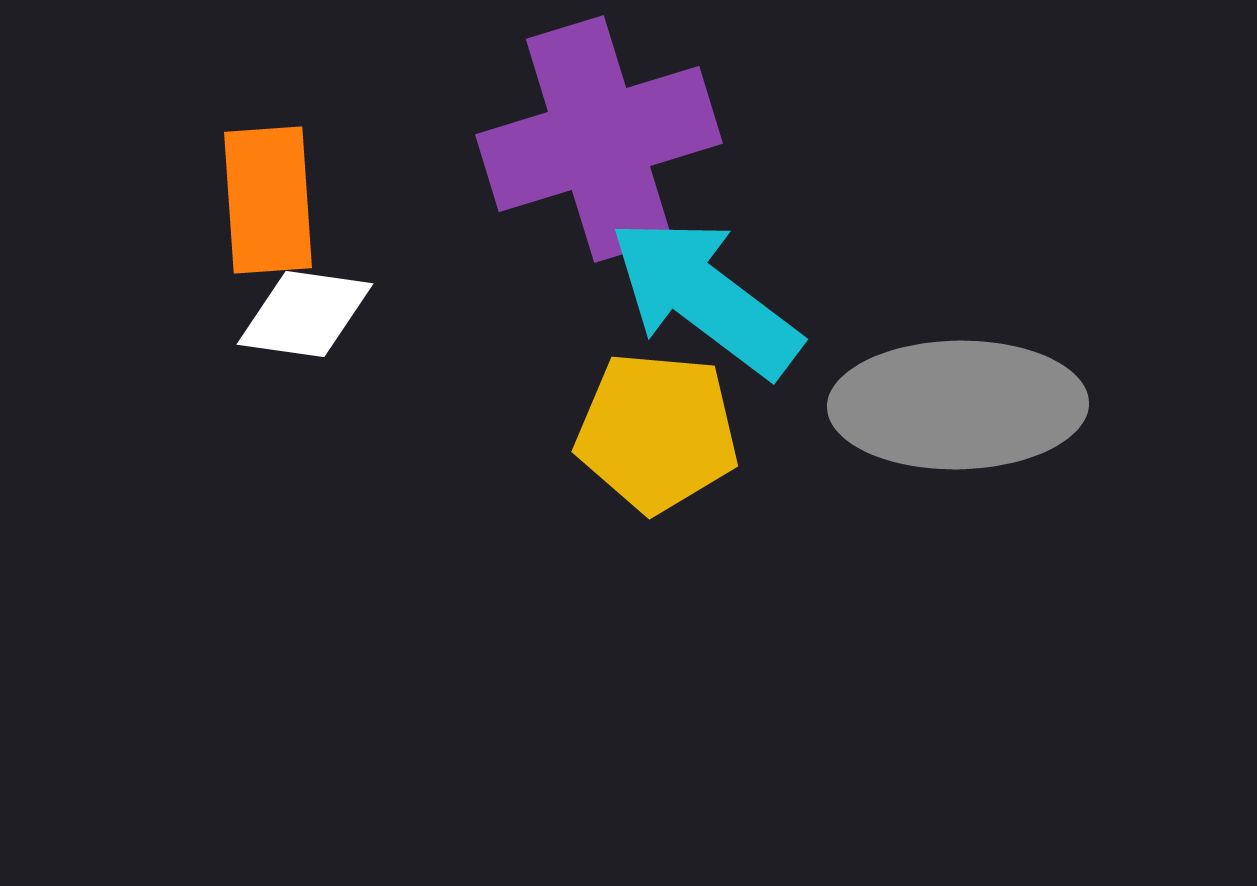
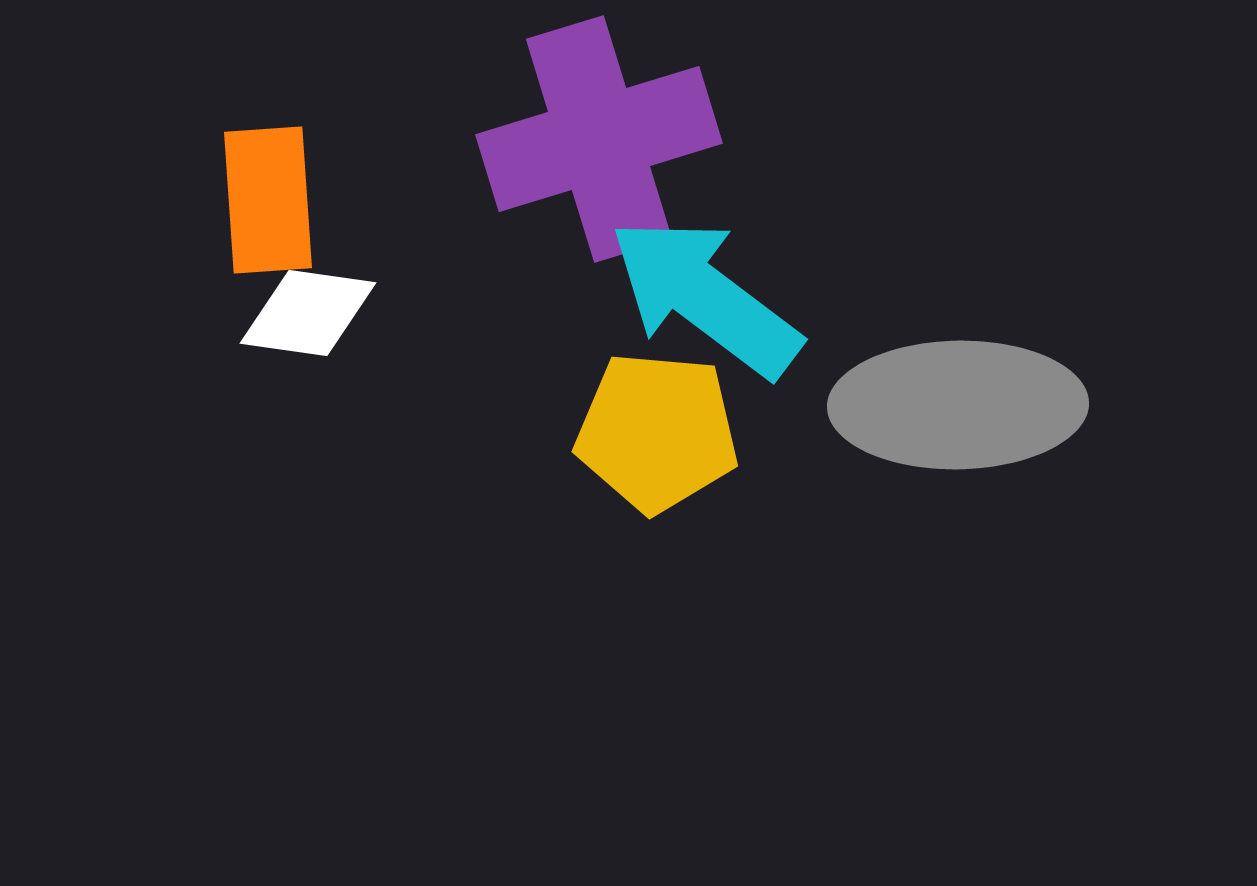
white diamond: moved 3 px right, 1 px up
